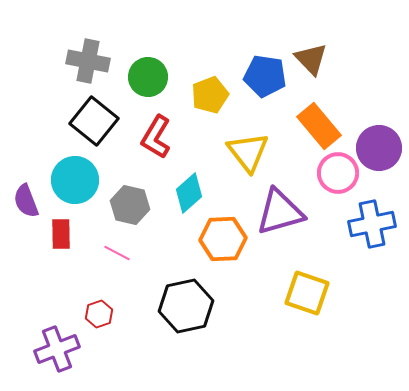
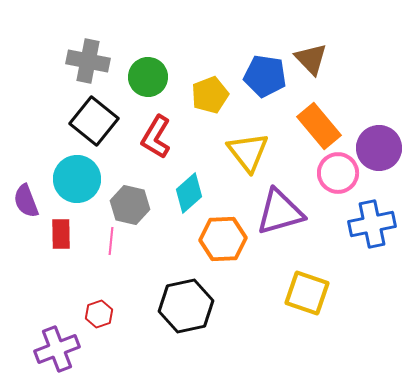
cyan circle: moved 2 px right, 1 px up
pink line: moved 6 px left, 12 px up; rotated 68 degrees clockwise
